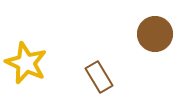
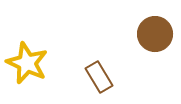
yellow star: moved 1 px right
